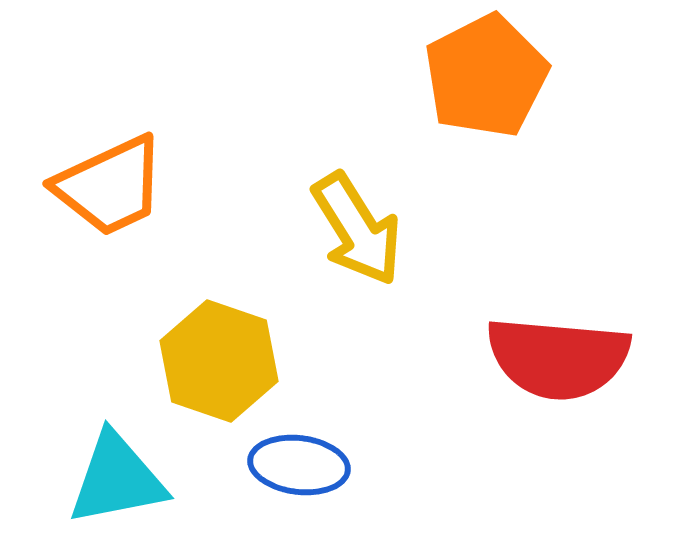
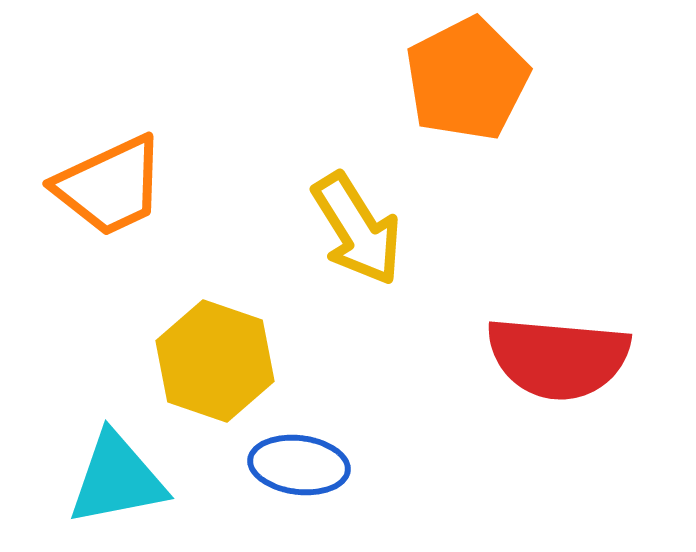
orange pentagon: moved 19 px left, 3 px down
yellow hexagon: moved 4 px left
